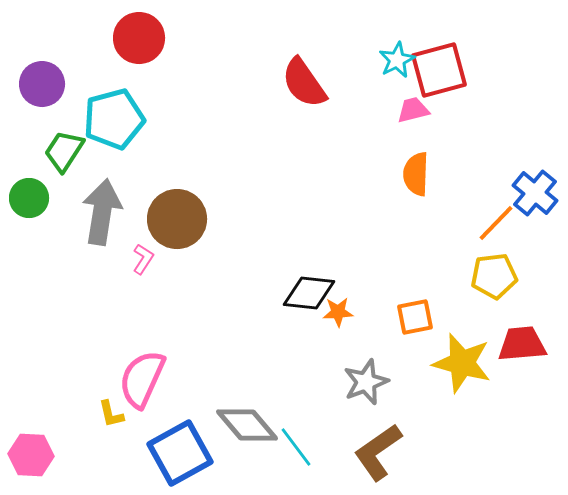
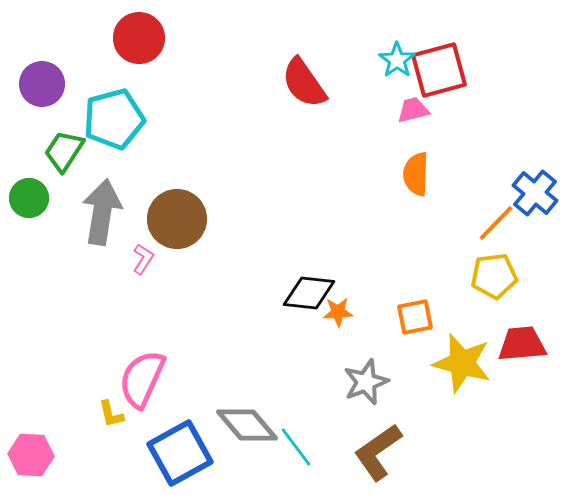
cyan star: rotated 9 degrees counterclockwise
